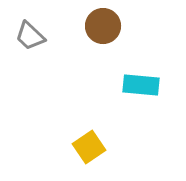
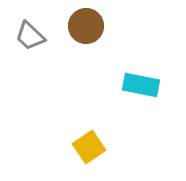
brown circle: moved 17 px left
cyan rectangle: rotated 6 degrees clockwise
